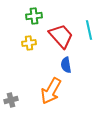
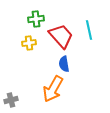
green cross: moved 2 px right, 3 px down
blue semicircle: moved 2 px left, 1 px up
orange arrow: moved 2 px right, 2 px up
